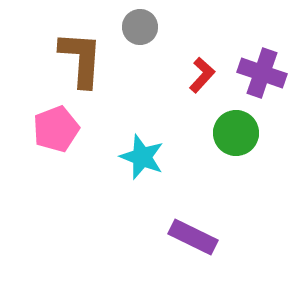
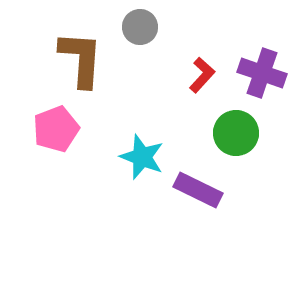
purple rectangle: moved 5 px right, 47 px up
